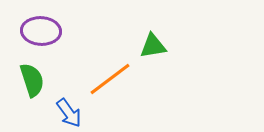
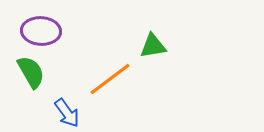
green semicircle: moved 1 px left, 8 px up; rotated 12 degrees counterclockwise
blue arrow: moved 2 px left
